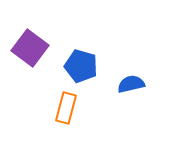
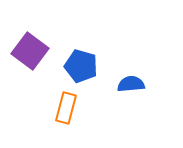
purple square: moved 3 px down
blue semicircle: rotated 8 degrees clockwise
